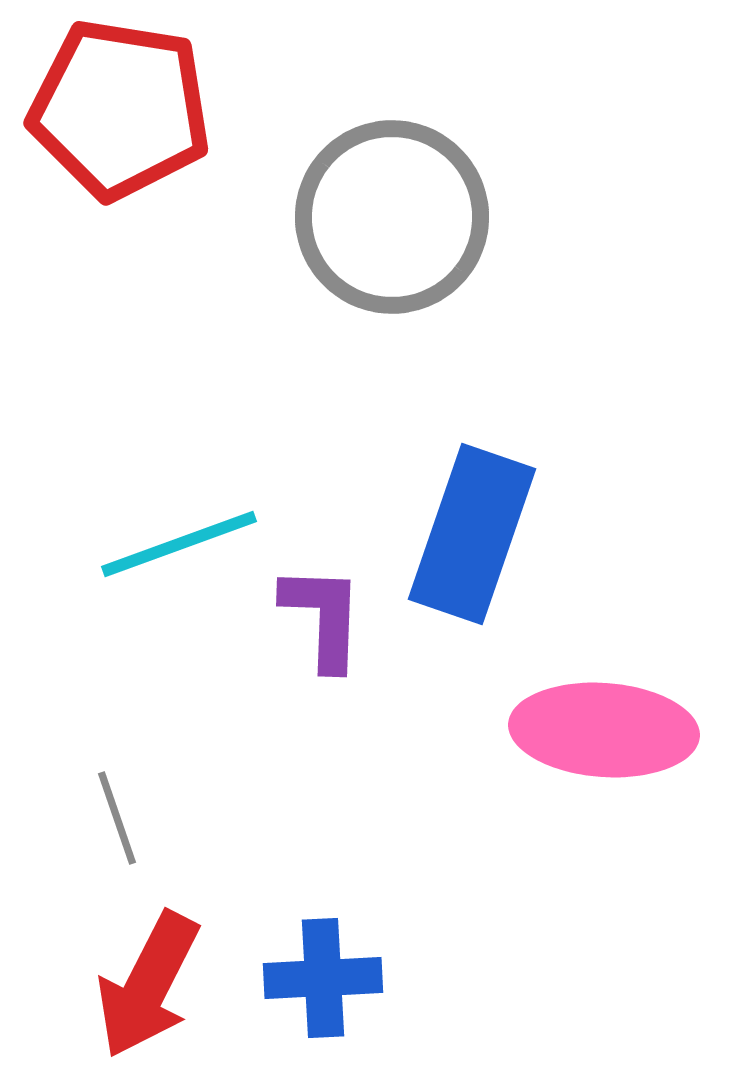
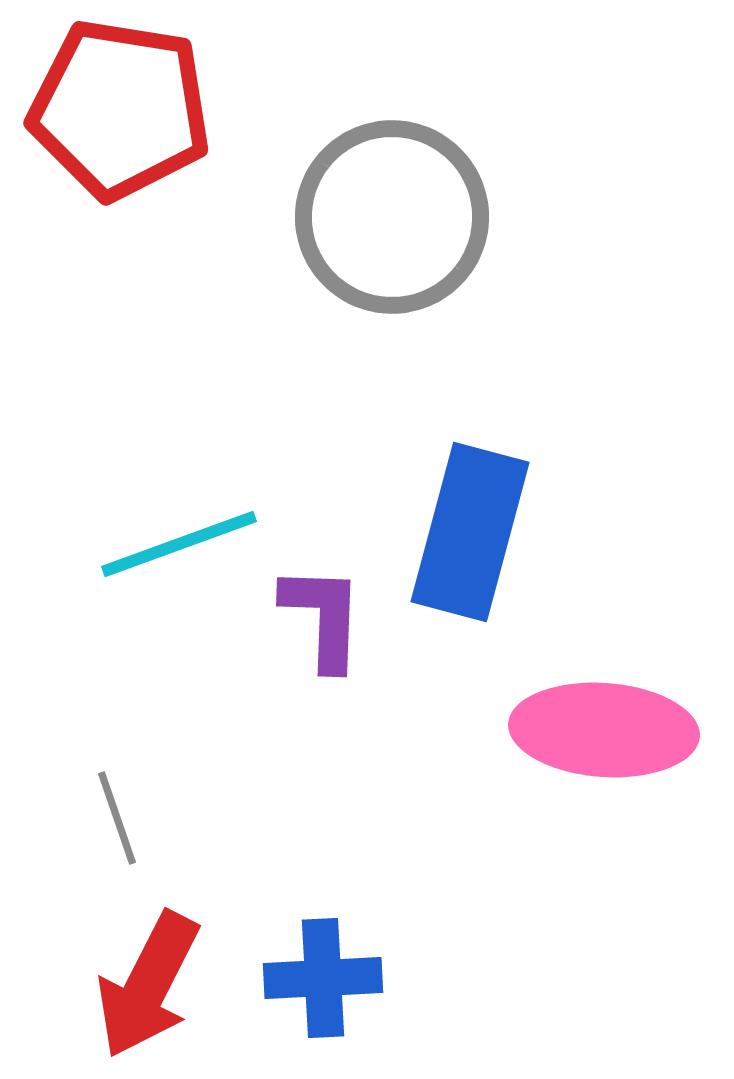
blue rectangle: moved 2 px left, 2 px up; rotated 4 degrees counterclockwise
